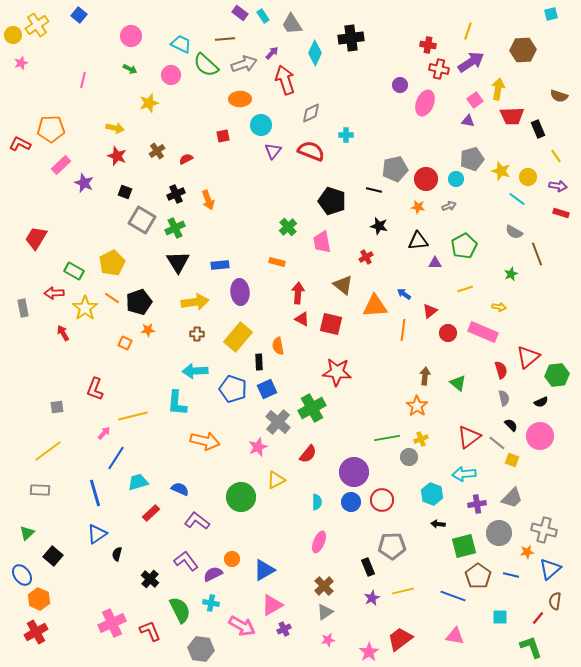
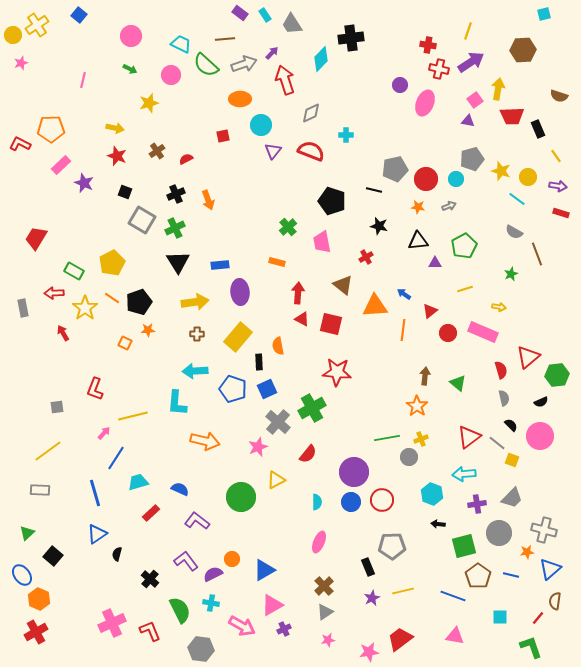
cyan square at (551, 14): moved 7 px left
cyan rectangle at (263, 16): moved 2 px right, 1 px up
cyan diamond at (315, 53): moved 6 px right, 6 px down; rotated 20 degrees clockwise
pink star at (369, 652): rotated 24 degrees clockwise
